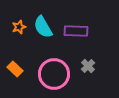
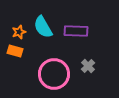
orange star: moved 5 px down
orange rectangle: moved 18 px up; rotated 28 degrees counterclockwise
